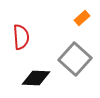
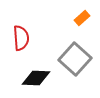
red semicircle: moved 1 px down
